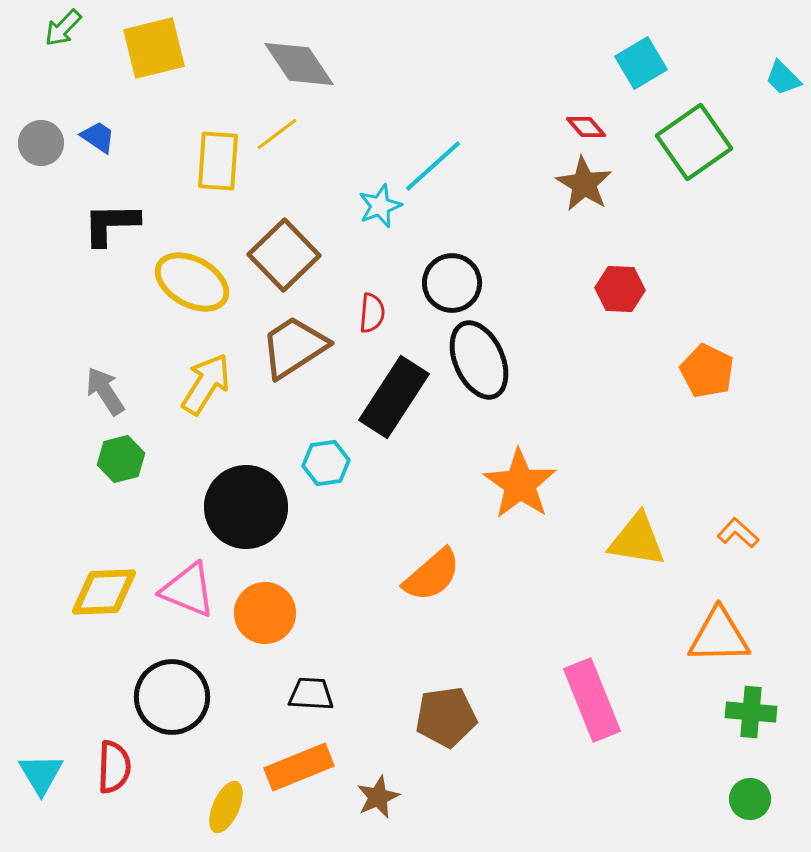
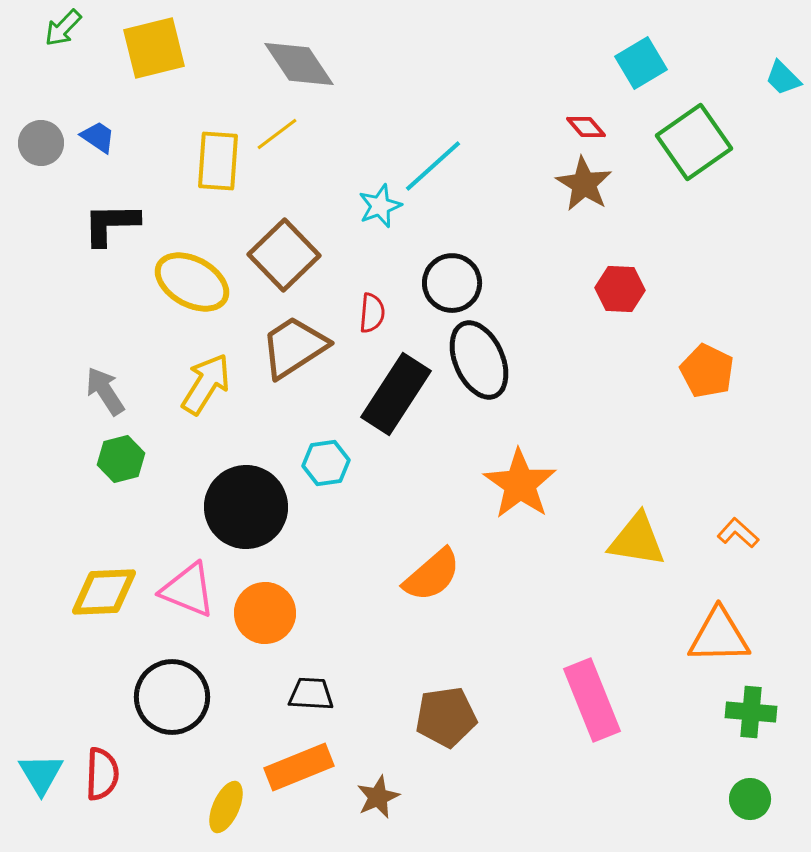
black rectangle at (394, 397): moved 2 px right, 3 px up
red semicircle at (114, 767): moved 12 px left, 7 px down
